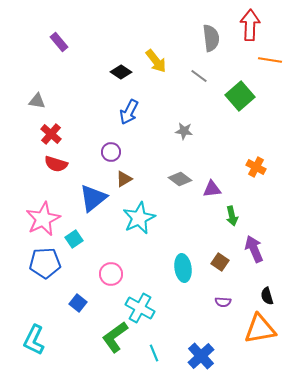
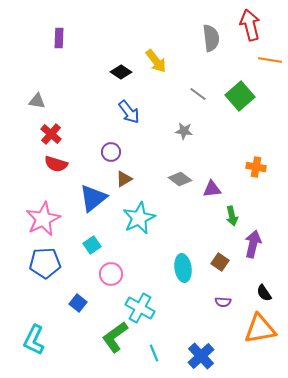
red arrow: rotated 16 degrees counterclockwise
purple rectangle: moved 4 px up; rotated 42 degrees clockwise
gray line: moved 1 px left, 18 px down
blue arrow: rotated 65 degrees counterclockwise
orange cross: rotated 18 degrees counterclockwise
cyan square: moved 18 px right, 6 px down
purple arrow: moved 1 px left, 5 px up; rotated 36 degrees clockwise
black semicircle: moved 3 px left, 3 px up; rotated 18 degrees counterclockwise
